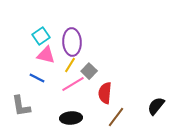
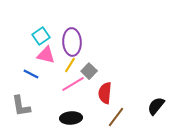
blue line: moved 6 px left, 4 px up
